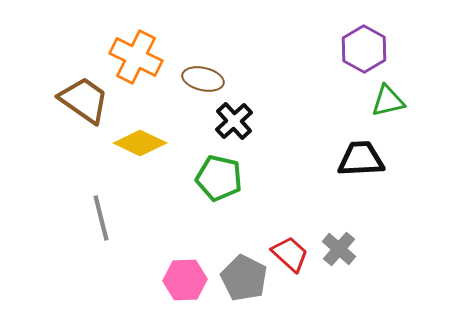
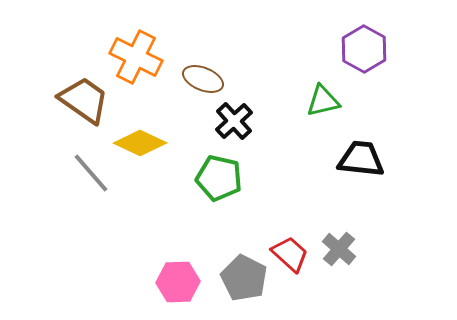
brown ellipse: rotated 9 degrees clockwise
green triangle: moved 65 px left
black trapezoid: rotated 9 degrees clockwise
gray line: moved 10 px left, 45 px up; rotated 27 degrees counterclockwise
pink hexagon: moved 7 px left, 2 px down
